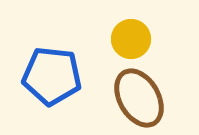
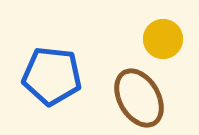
yellow circle: moved 32 px right
